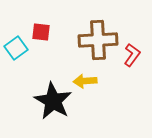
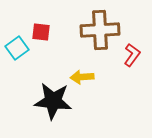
brown cross: moved 2 px right, 10 px up
cyan square: moved 1 px right
yellow arrow: moved 3 px left, 4 px up
black star: rotated 24 degrees counterclockwise
